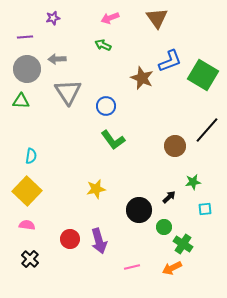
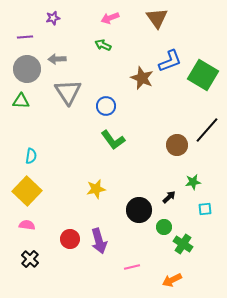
brown circle: moved 2 px right, 1 px up
orange arrow: moved 12 px down
